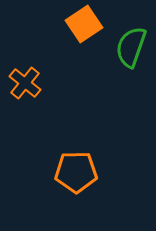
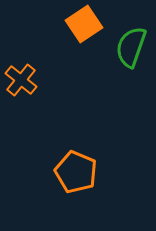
orange cross: moved 4 px left, 3 px up
orange pentagon: rotated 24 degrees clockwise
